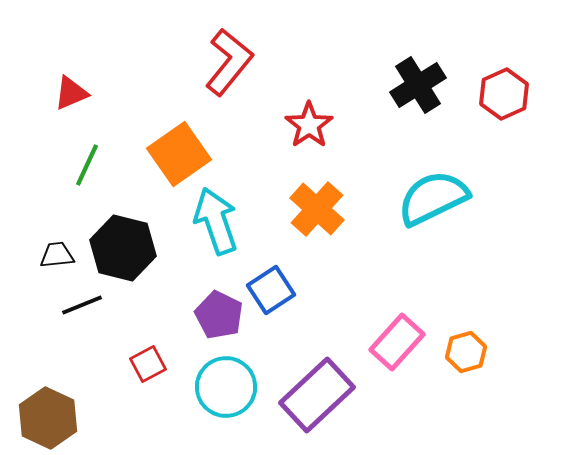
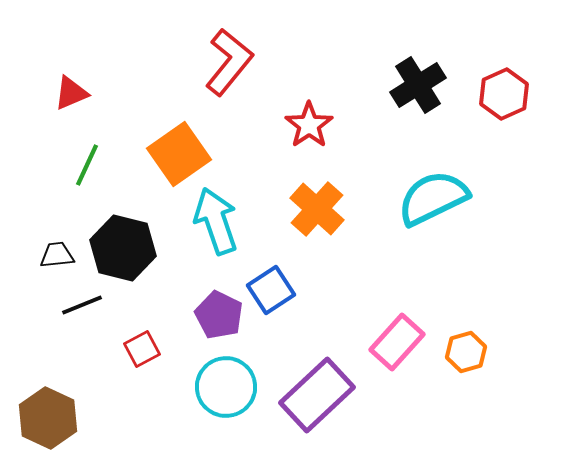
red square: moved 6 px left, 15 px up
